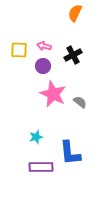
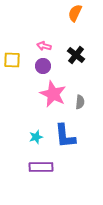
yellow square: moved 7 px left, 10 px down
black cross: moved 3 px right; rotated 24 degrees counterclockwise
gray semicircle: rotated 56 degrees clockwise
blue L-shape: moved 5 px left, 17 px up
